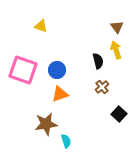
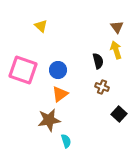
yellow triangle: rotated 24 degrees clockwise
blue circle: moved 1 px right
brown cross: rotated 32 degrees counterclockwise
orange triangle: rotated 18 degrees counterclockwise
brown star: moved 3 px right, 4 px up
